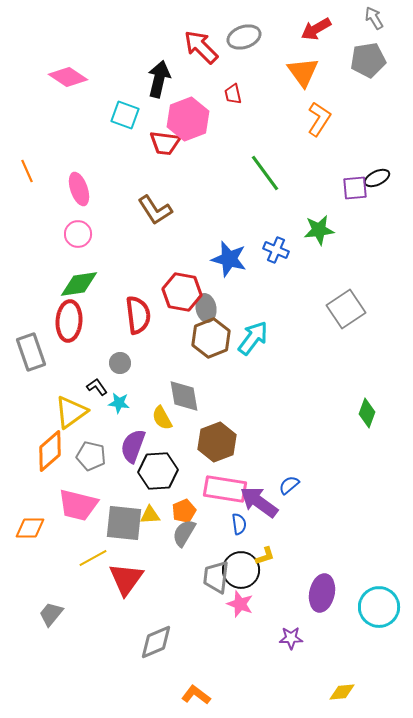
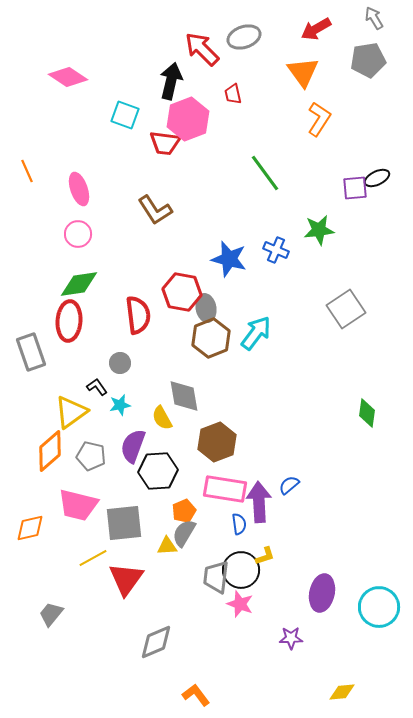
red arrow at (201, 47): moved 1 px right, 2 px down
black arrow at (159, 79): moved 12 px right, 2 px down
cyan arrow at (253, 338): moved 3 px right, 5 px up
cyan star at (119, 403): moved 1 px right, 2 px down; rotated 20 degrees counterclockwise
green diamond at (367, 413): rotated 12 degrees counterclockwise
purple arrow at (259, 502): rotated 51 degrees clockwise
yellow triangle at (150, 515): moved 17 px right, 31 px down
gray square at (124, 523): rotated 12 degrees counterclockwise
orange diamond at (30, 528): rotated 12 degrees counterclockwise
orange L-shape at (196, 695): rotated 16 degrees clockwise
